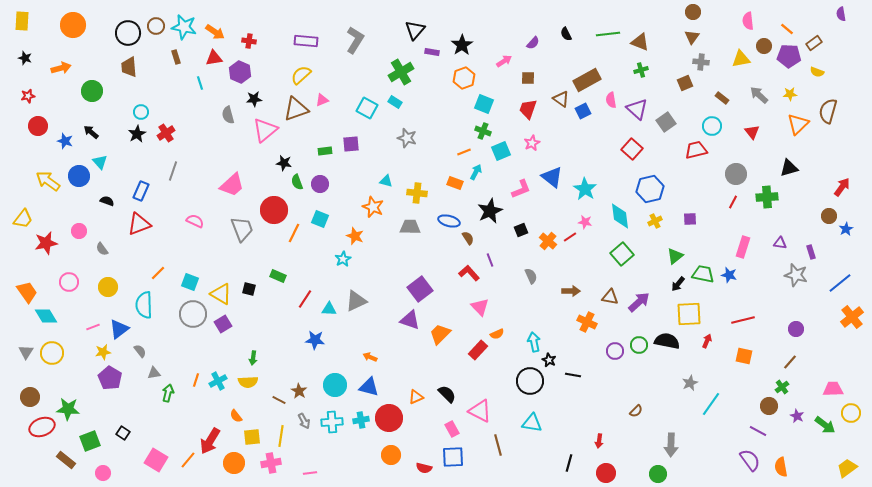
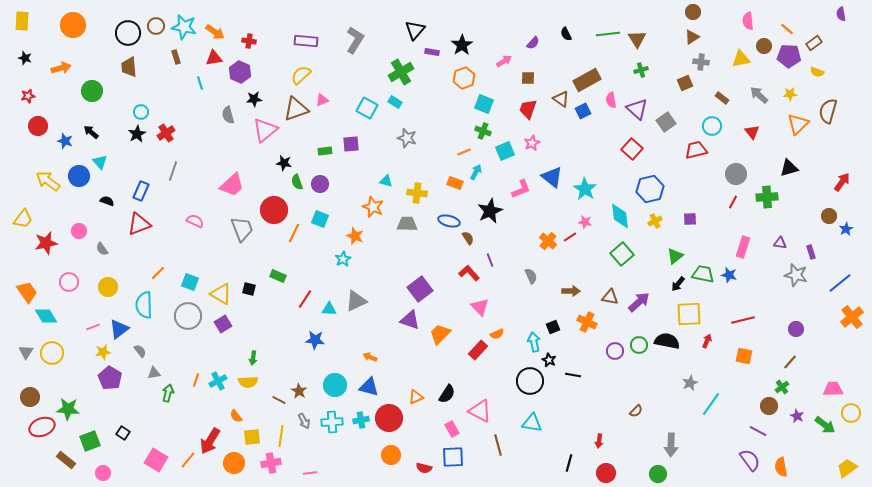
brown triangle at (692, 37): rotated 21 degrees clockwise
brown triangle at (640, 42): moved 3 px left, 3 px up; rotated 36 degrees clockwise
cyan square at (501, 151): moved 4 px right
red arrow at (842, 187): moved 5 px up
gray trapezoid at (410, 227): moved 3 px left, 3 px up
black square at (521, 230): moved 32 px right, 97 px down
gray circle at (193, 314): moved 5 px left, 2 px down
black semicircle at (447, 394): rotated 78 degrees clockwise
